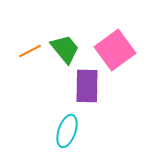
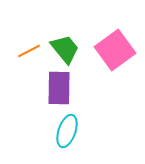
orange line: moved 1 px left
purple rectangle: moved 28 px left, 2 px down
